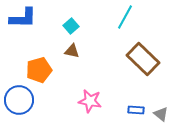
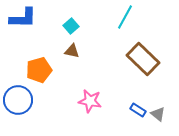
blue circle: moved 1 px left
blue rectangle: moved 2 px right; rotated 28 degrees clockwise
gray triangle: moved 3 px left
